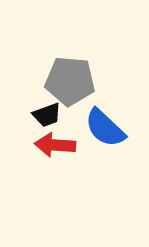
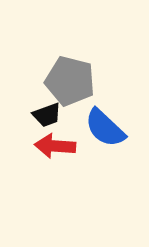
gray pentagon: rotated 9 degrees clockwise
red arrow: moved 1 px down
